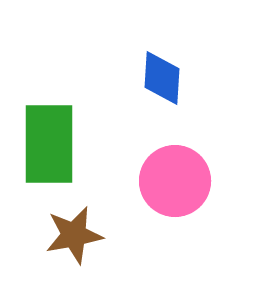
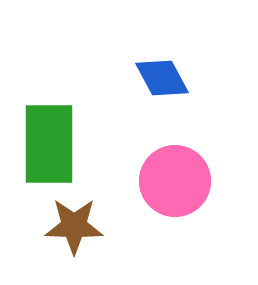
blue diamond: rotated 32 degrees counterclockwise
brown star: moved 9 px up; rotated 12 degrees clockwise
